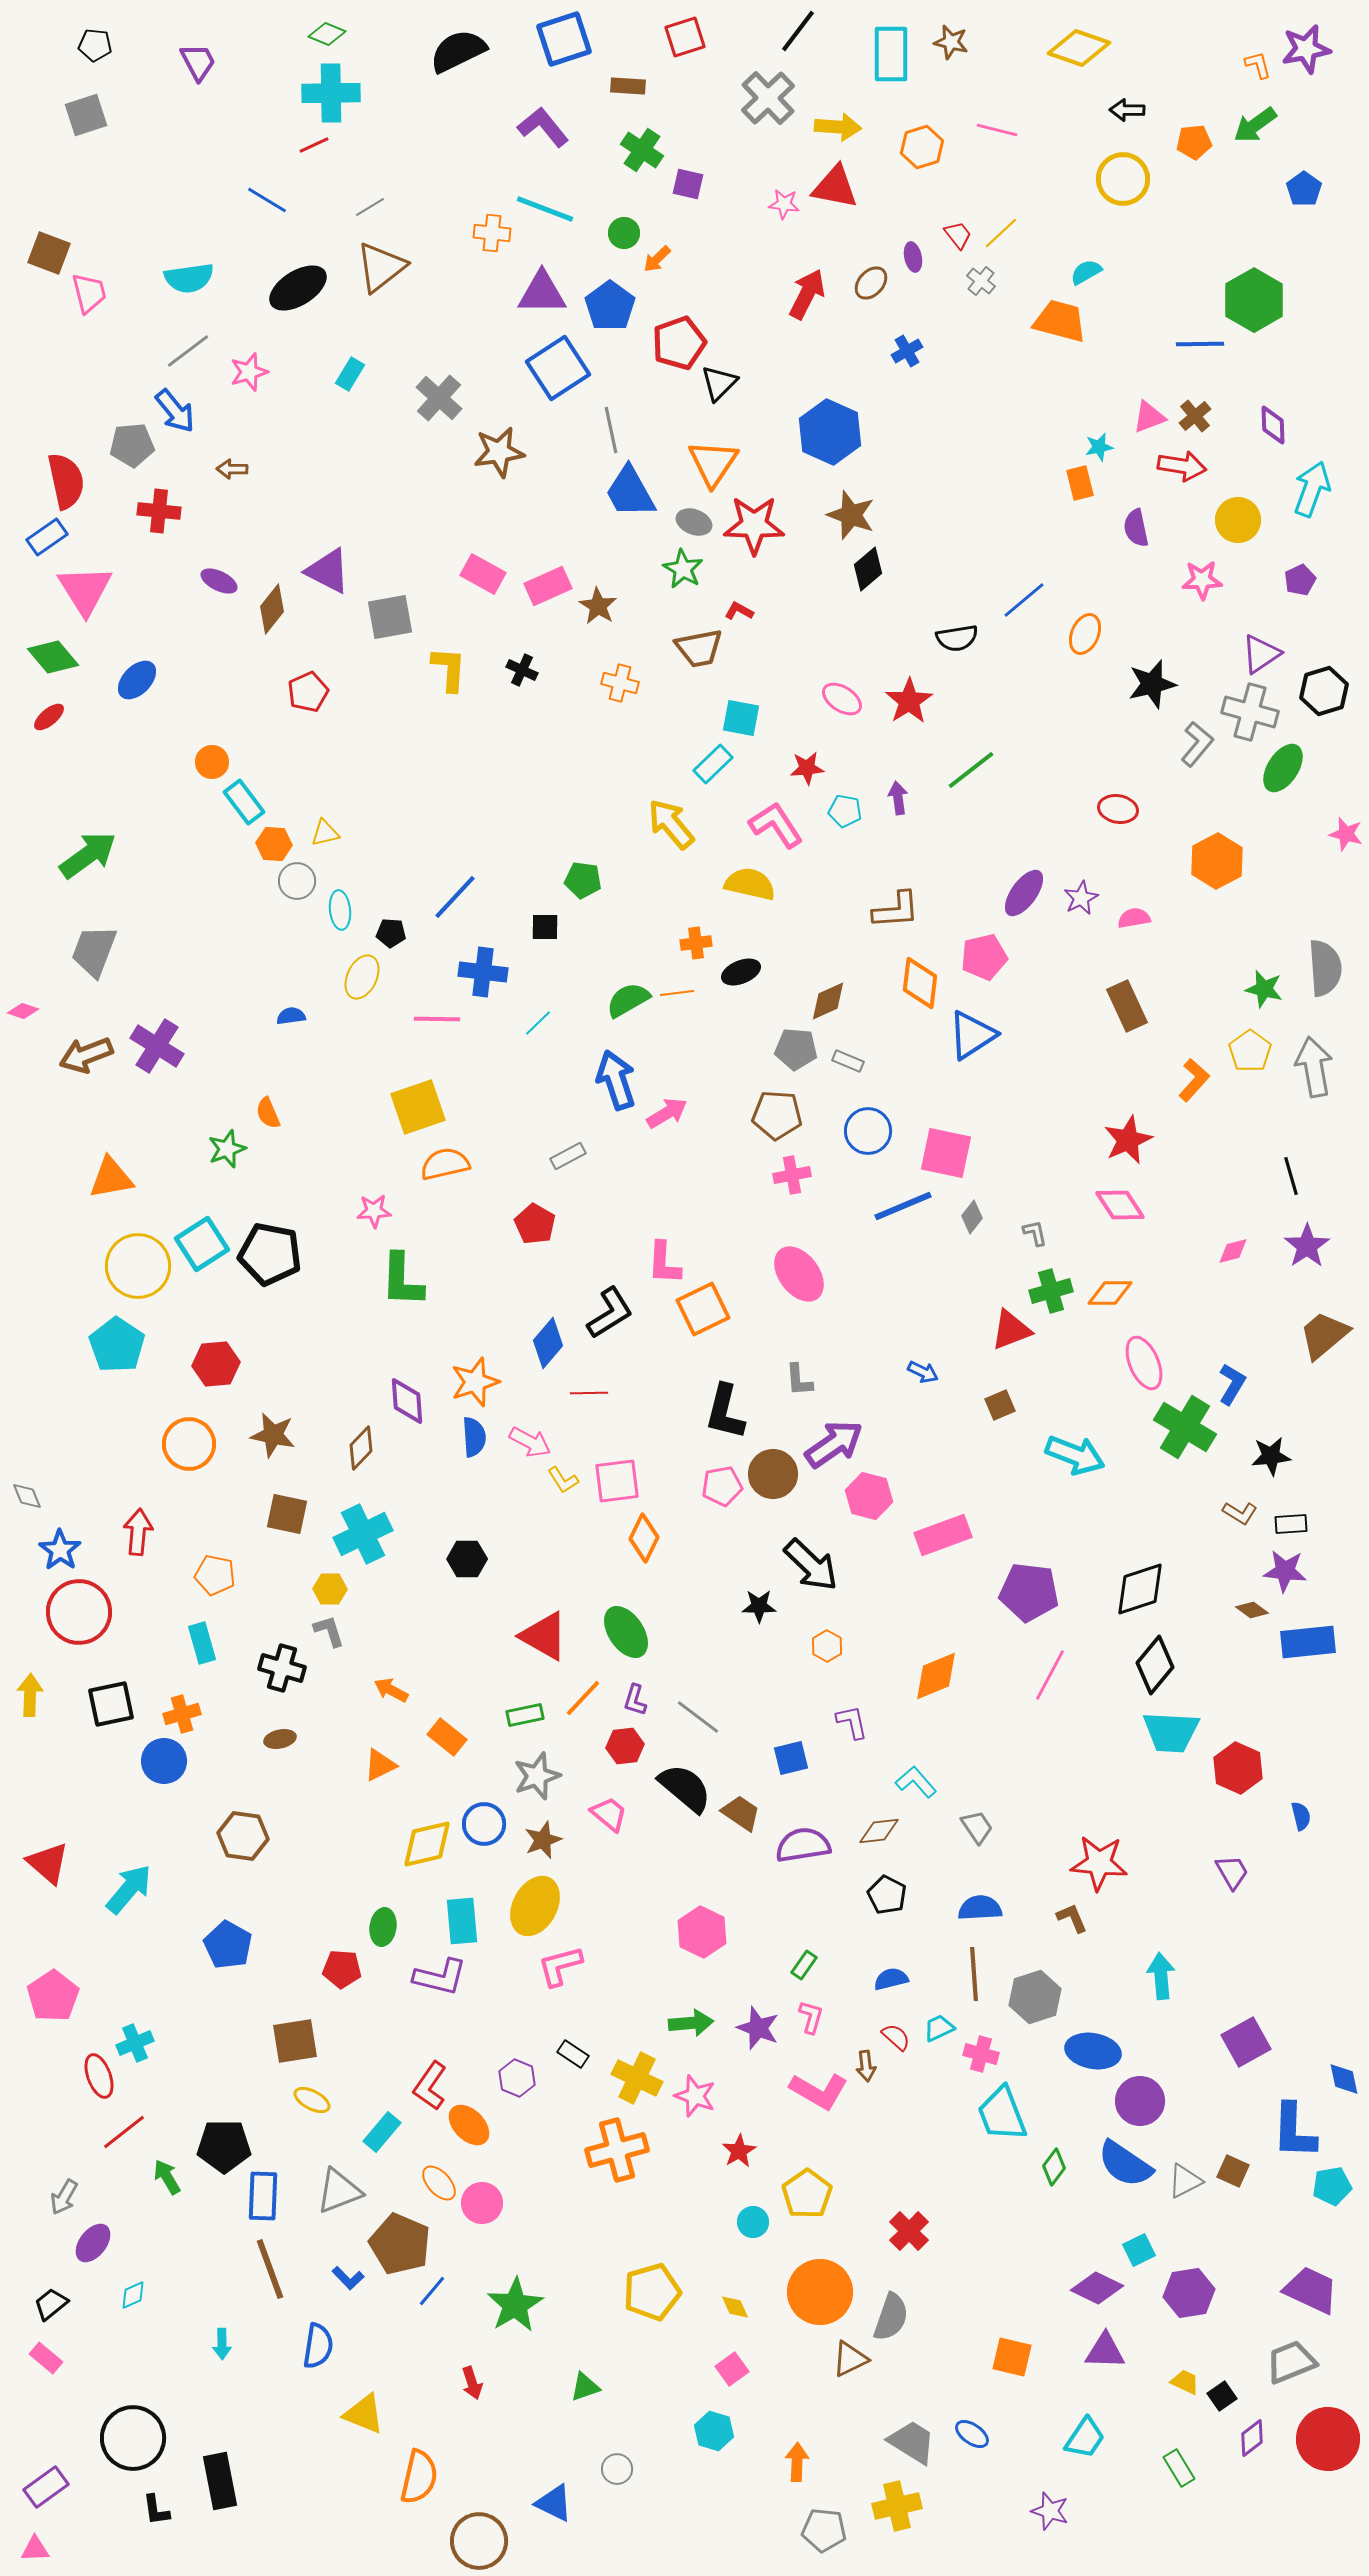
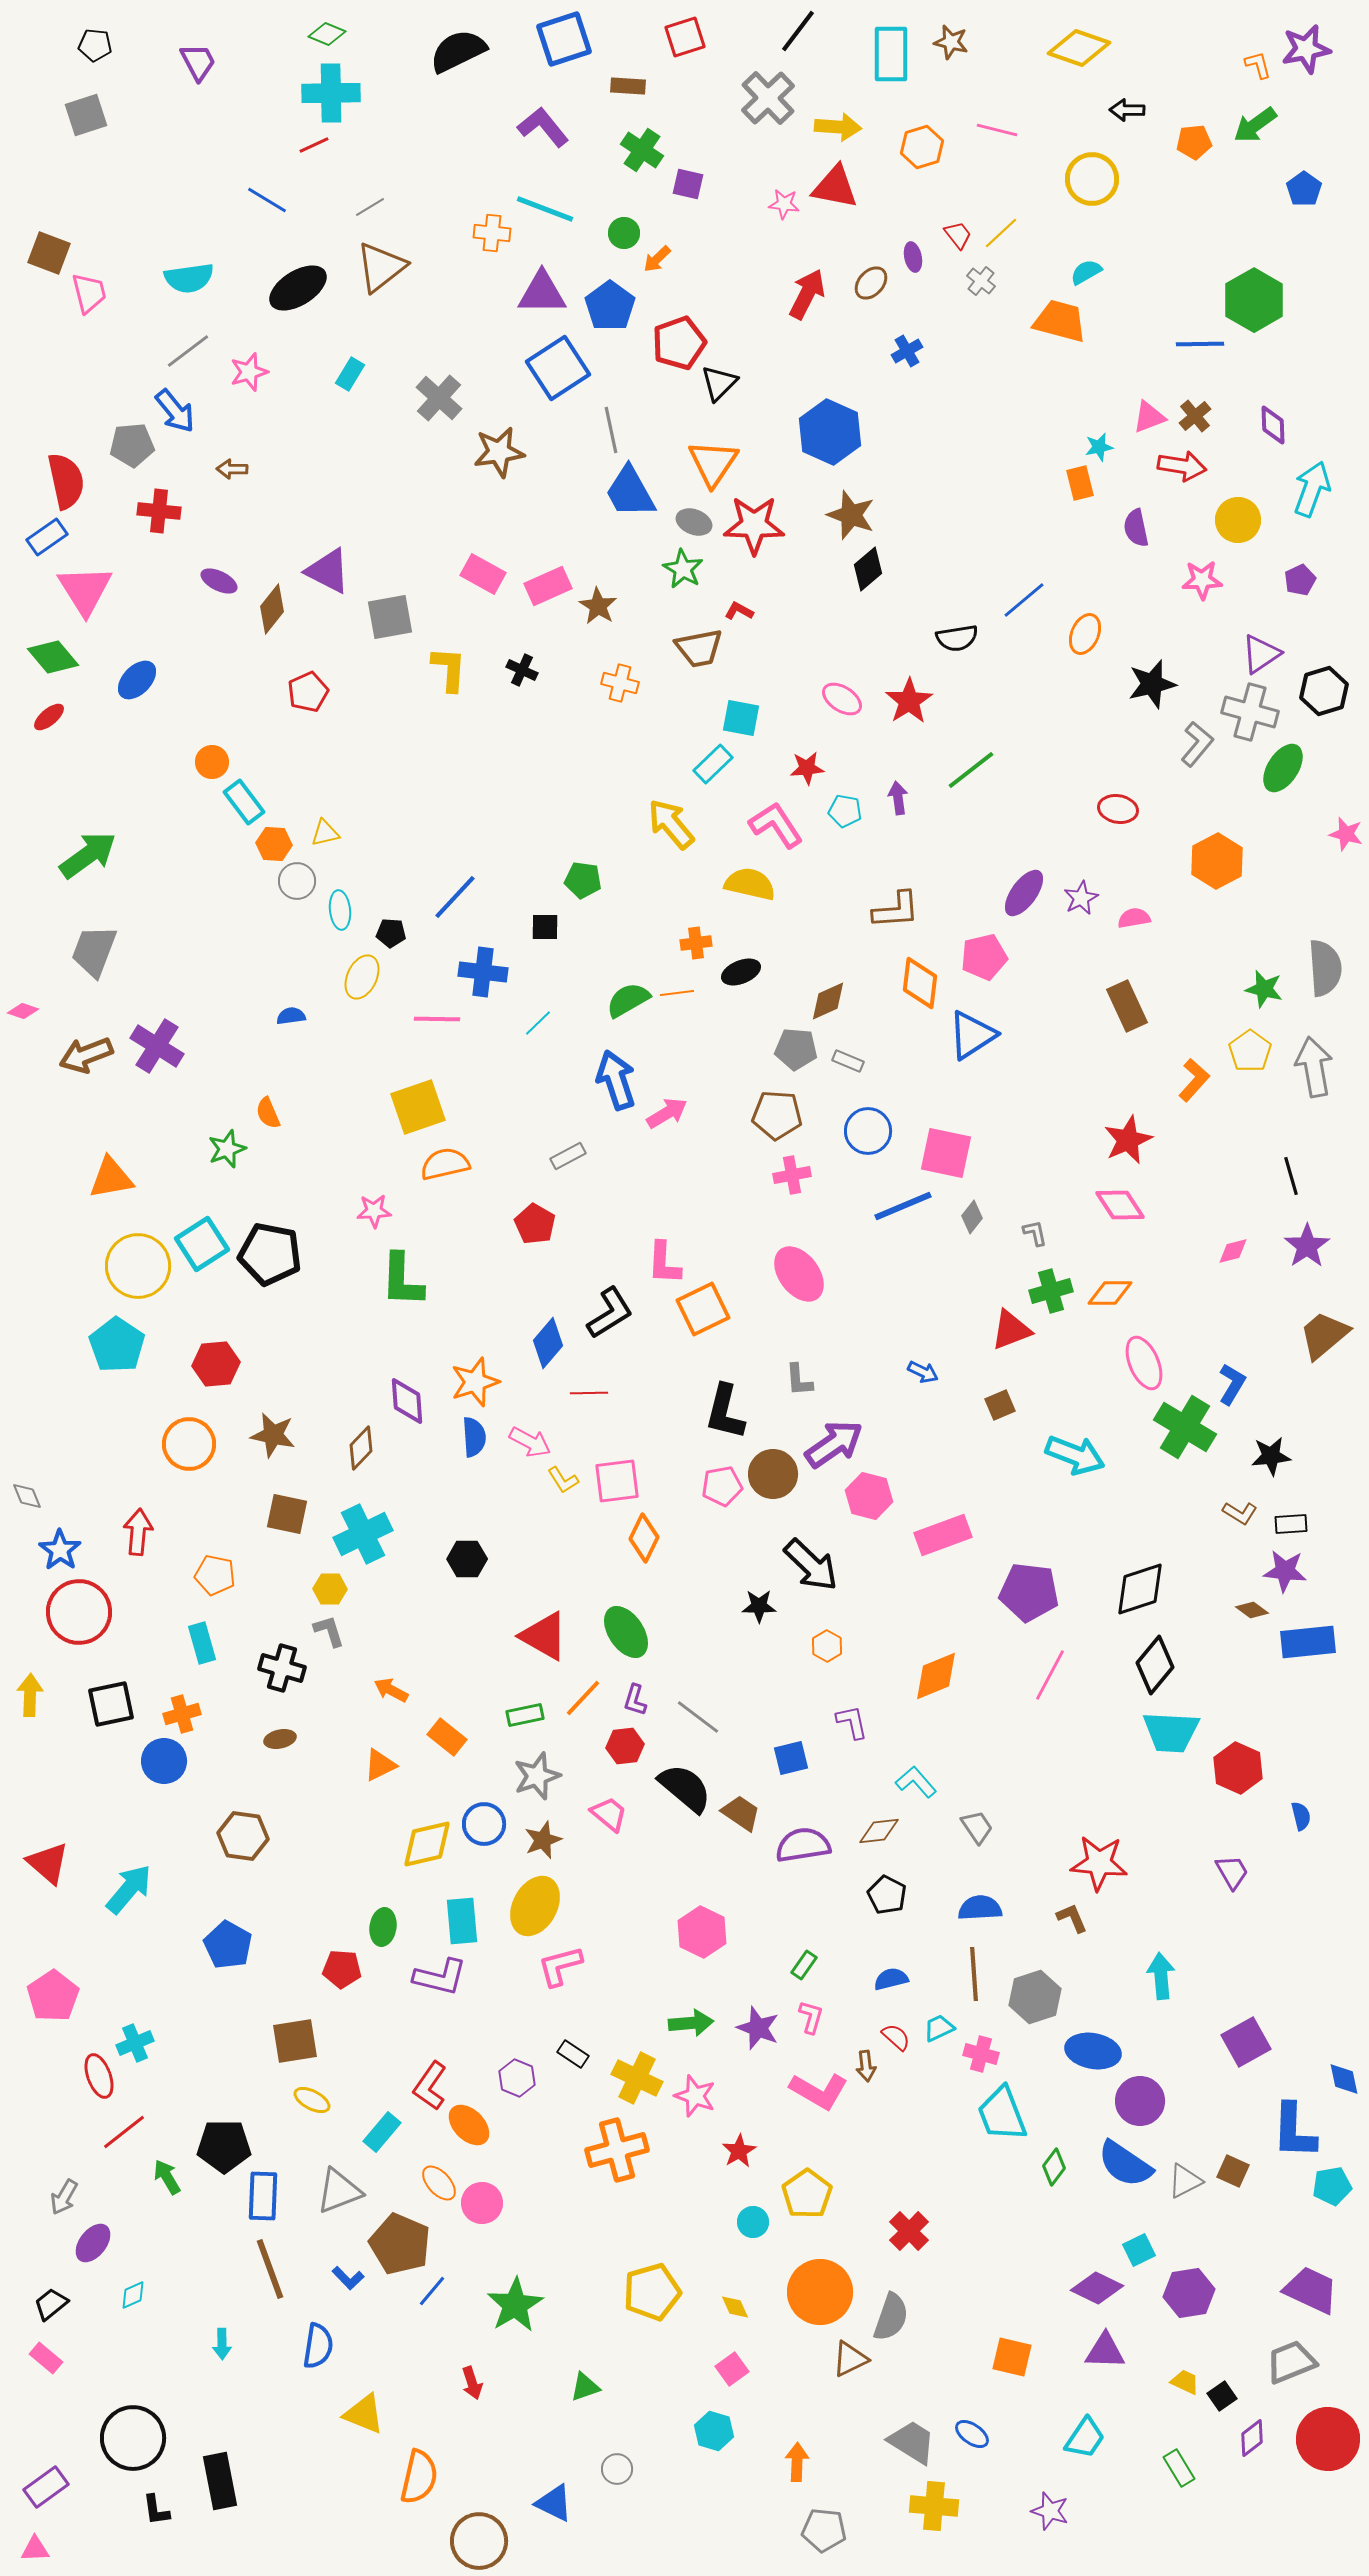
yellow circle at (1123, 179): moved 31 px left
yellow cross at (897, 2506): moved 37 px right; rotated 18 degrees clockwise
